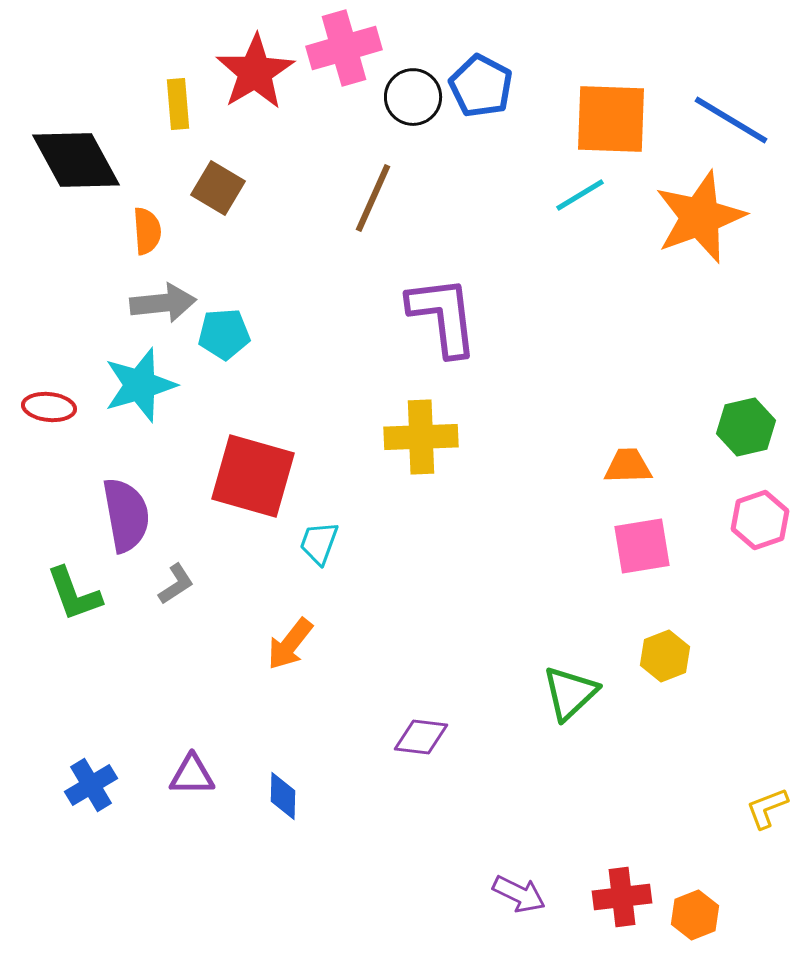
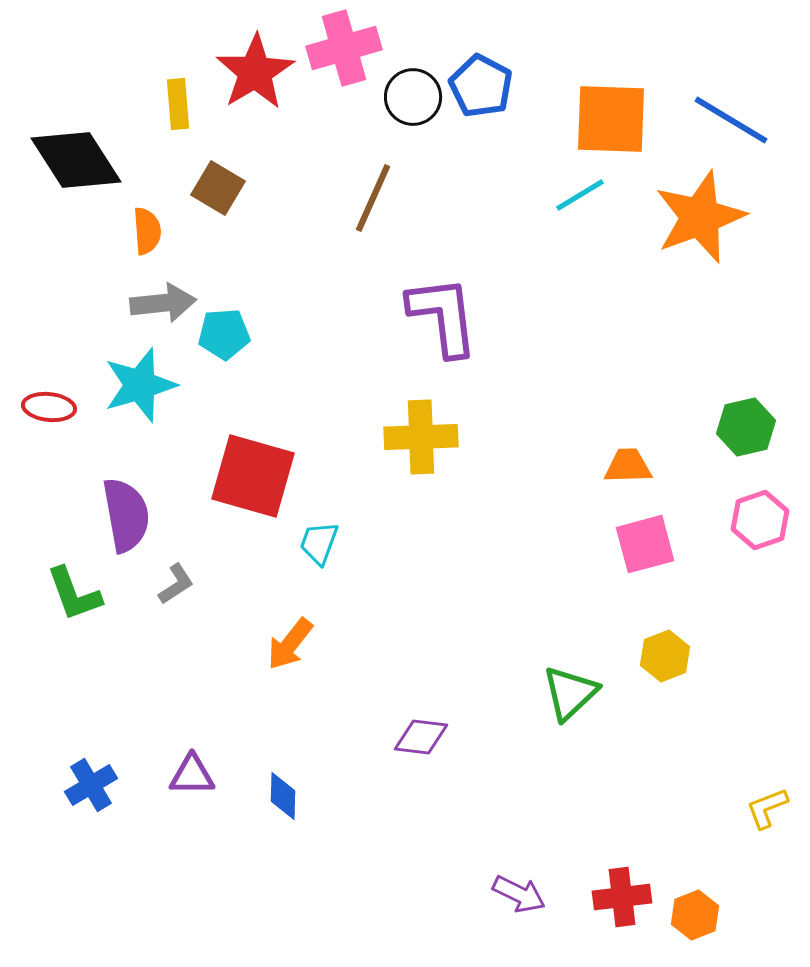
black diamond: rotated 4 degrees counterclockwise
pink square: moved 3 px right, 2 px up; rotated 6 degrees counterclockwise
